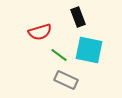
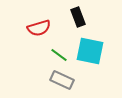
red semicircle: moved 1 px left, 4 px up
cyan square: moved 1 px right, 1 px down
gray rectangle: moved 4 px left
